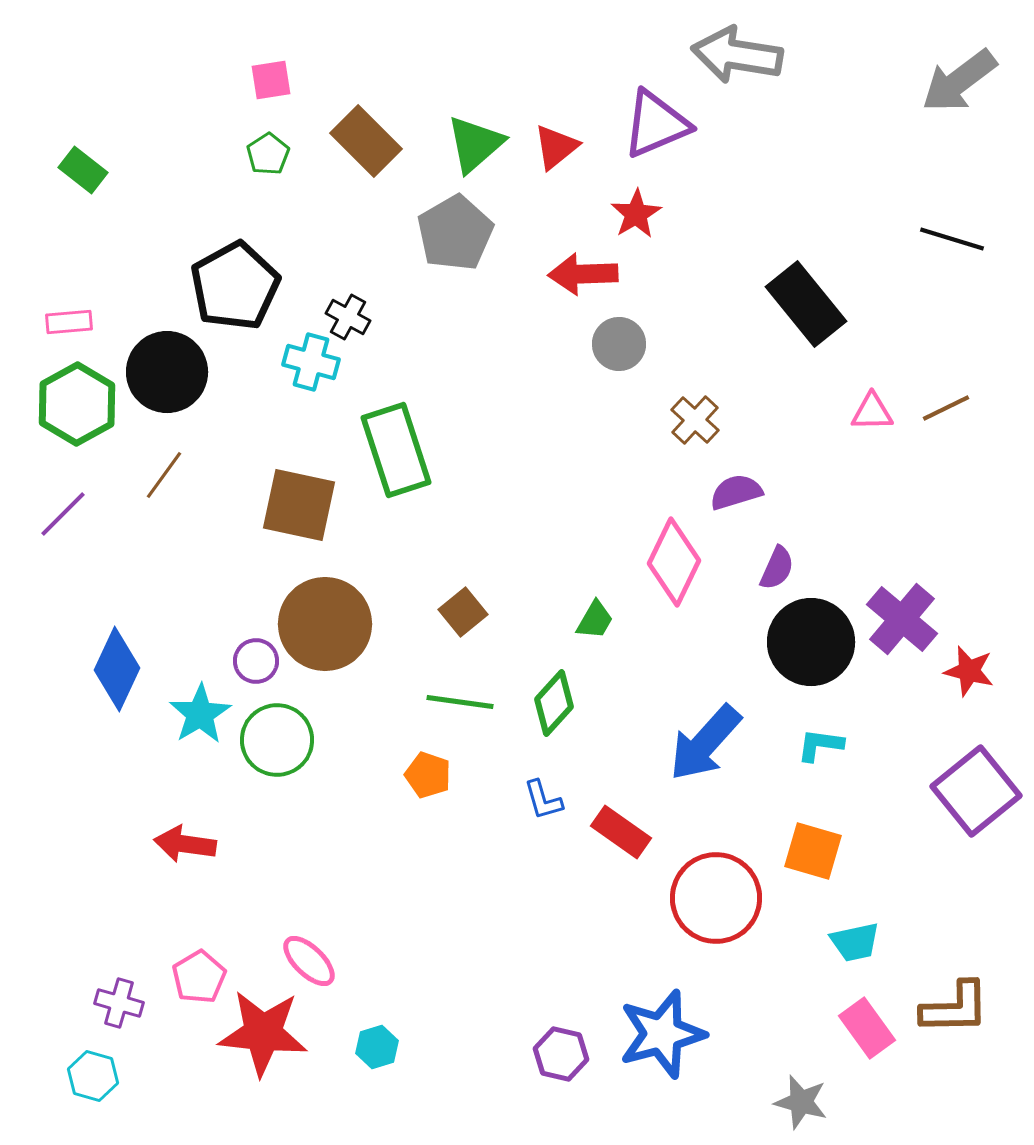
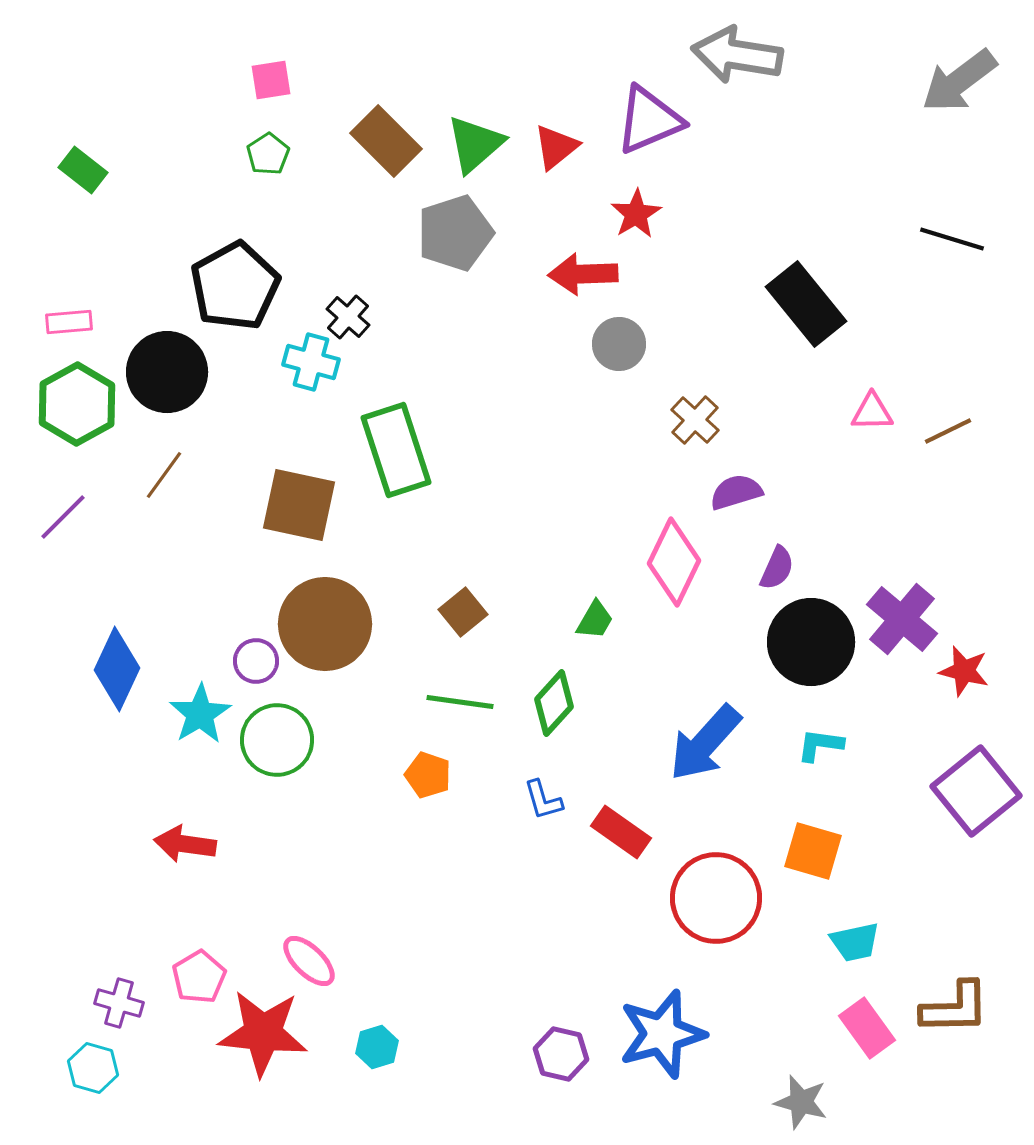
purple triangle at (656, 124): moved 7 px left, 4 px up
brown rectangle at (366, 141): moved 20 px right
gray pentagon at (455, 233): rotated 12 degrees clockwise
black cross at (348, 317): rotated 12 degrees clockwise
brown line at (946, 408): moved 2 px right, 23 px down
purple line at (63, 514): moved 3 px down
red star at (969, 671): moved 5 px left
cyan hexagon at (93, 1076): moved 8 px up
